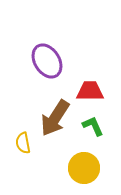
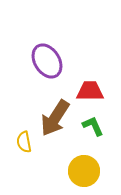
yellow semicircle: moved 1 px right, 1 px up
yellow circle: moved 3 px down
